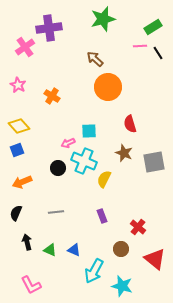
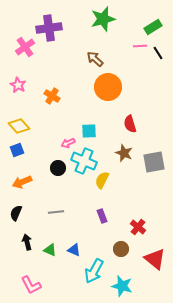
yellow semicircle: moved 2 px left, 1 px down
